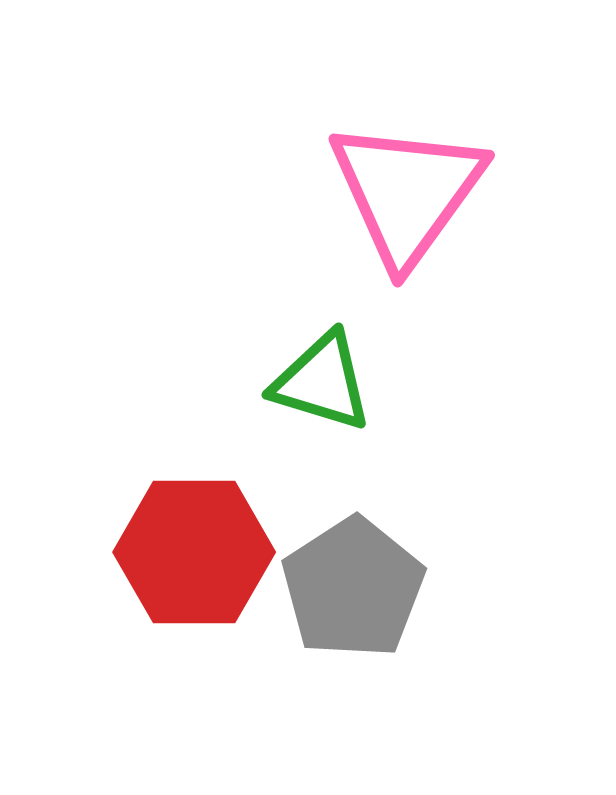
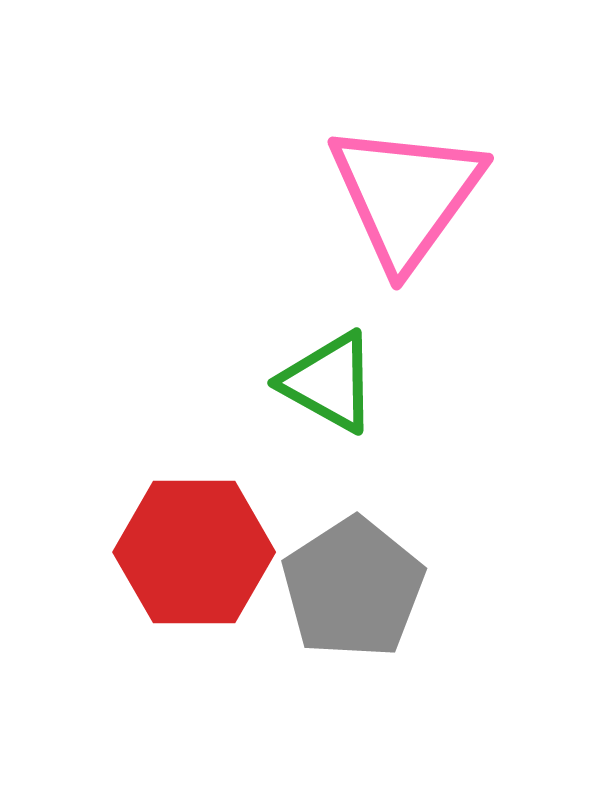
pink triangle: moved 1 px left, 3 px down
green triangle: moved 7 px right; rotated 12 degrees clockwise
